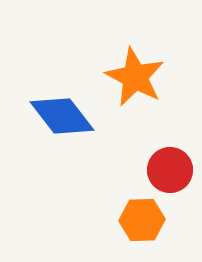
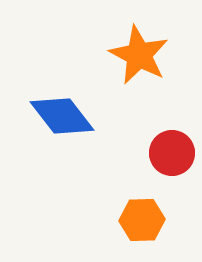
orange star: moved 4 px right, 22 px up
red circle: moved 2 px right, 17 px up
